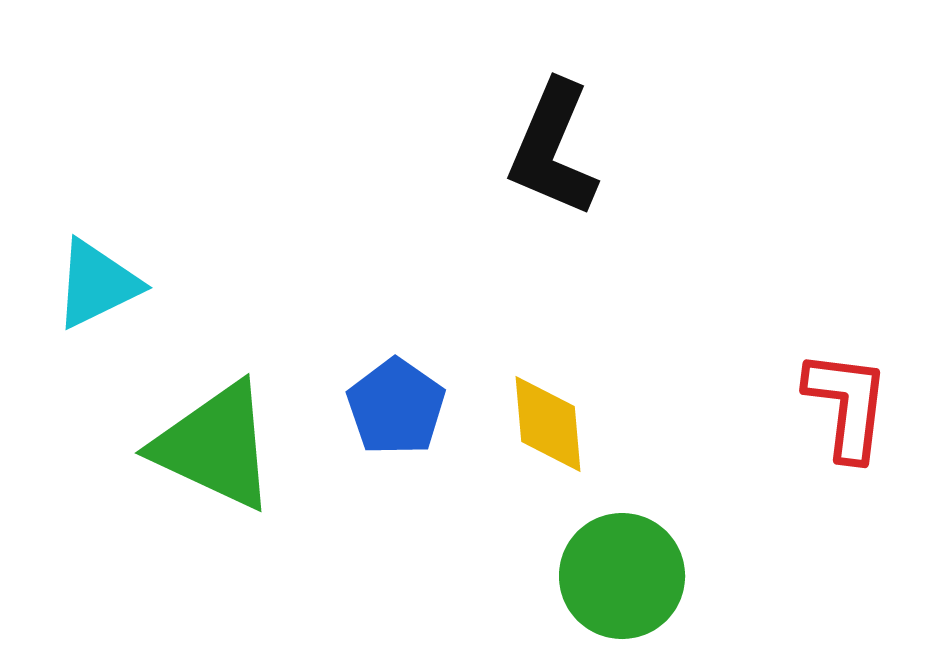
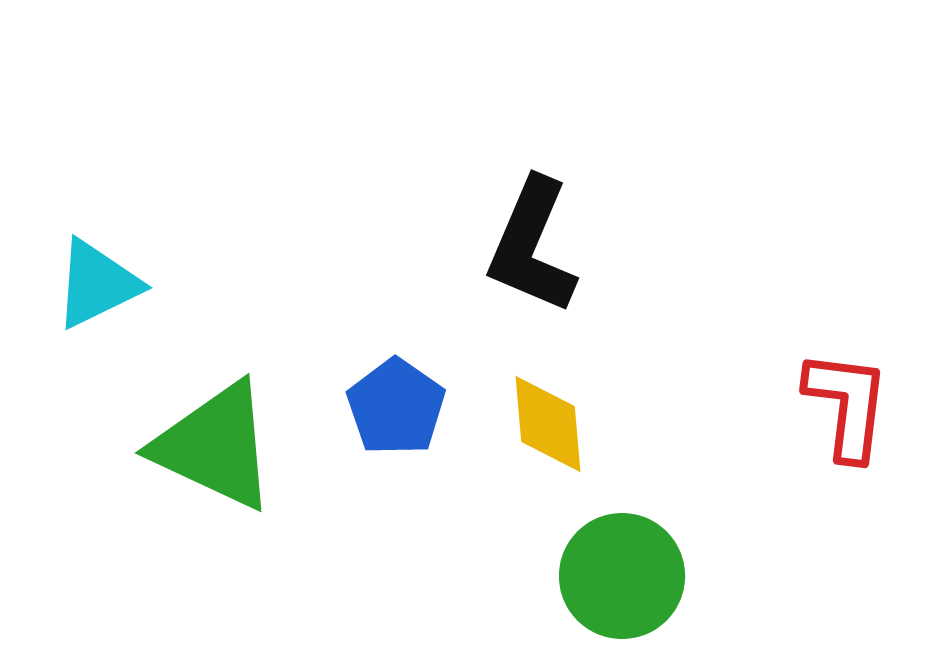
black L-shape: moved 21 px left, 97 px down
